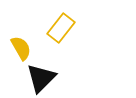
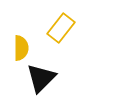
yellow semicircle: rotated 30 degrees clockwise
